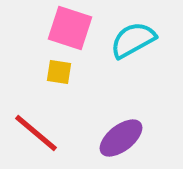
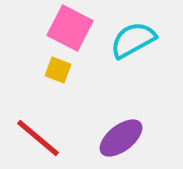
pink square: rotated 9 degrees clockwise
yellow square: moved 1 px left, 2 px up; rotated 12 degrees clockwise
red line: moved 2 px right, 5 px down
